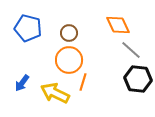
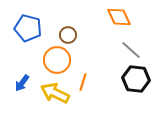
orange diamond: moved 1 px right, 8 px up
brown circle: moved 1 px left, 2 px down
orange circle: moved 12 px left
black hexagon: moved 2 px left
